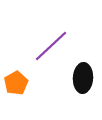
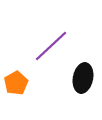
black ellipse: rotated 8 degrees clockwise
